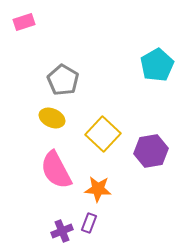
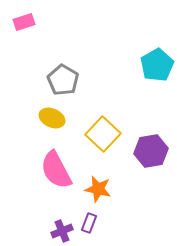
orange star: rotated 8 degrees clockwise
